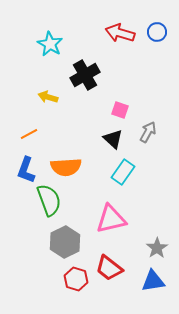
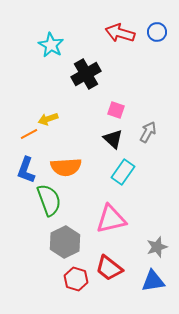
cyan star: moved 1 px right, 1 px down
black cross: moved 1 px right, 1 px up
yellow arrow: moved 22 px down; rotated 36 degrees counterclockwise
pink square: moved 4 px left
gray star: moved 1 px up; rotated 15 degrees clockwise
